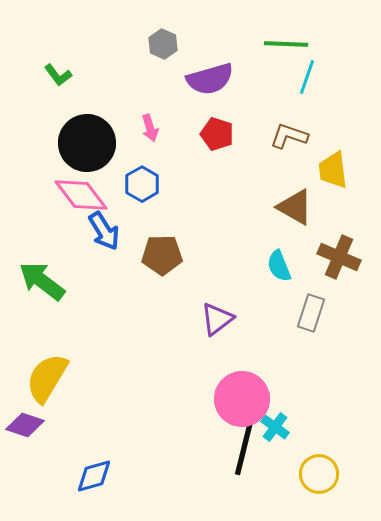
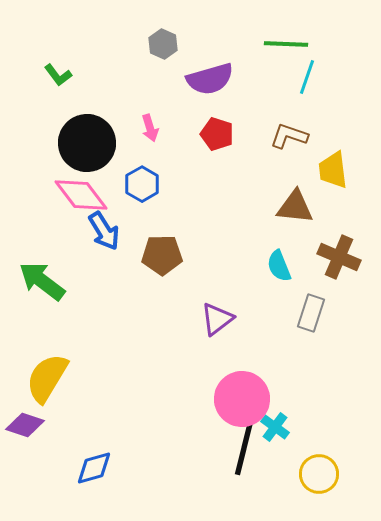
brown triangle: rotated 24 degrees counterclockwise
blue diamond: moved 8 px up
